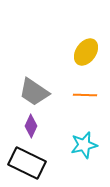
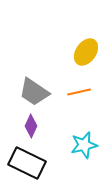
orange line: moved 6 px left, 3 px up; rotated 15 degrees counterclockwise
